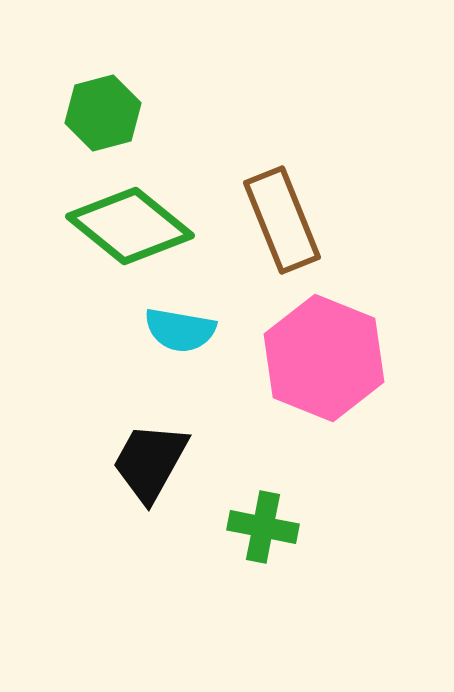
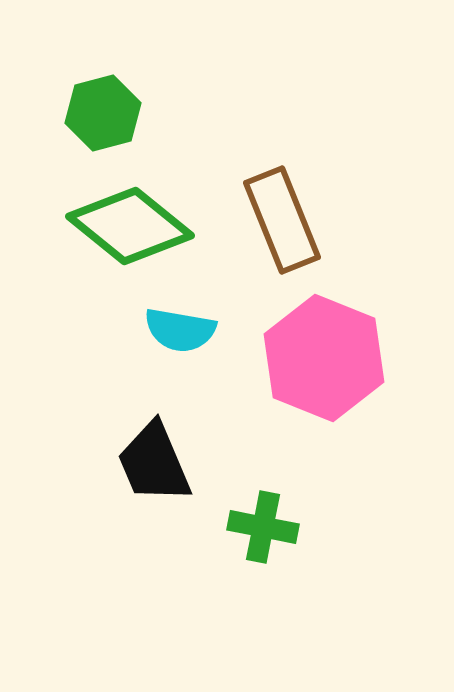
black trapezoid: moved 4 px right, 1 px down; rotated 52 degrees counterclockwise
